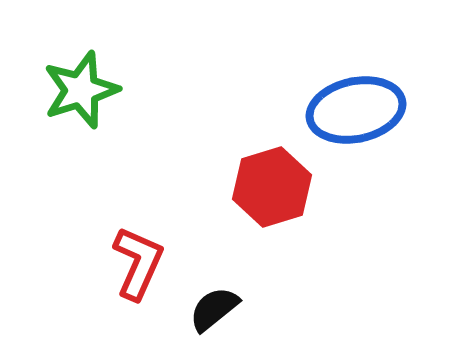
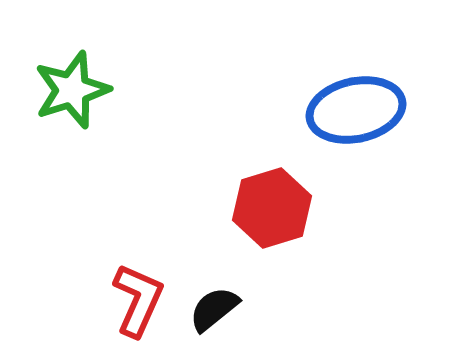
green star: moved 9 px left
red hexagon: moved 21 px down
red L-shape: moved 37 px down
